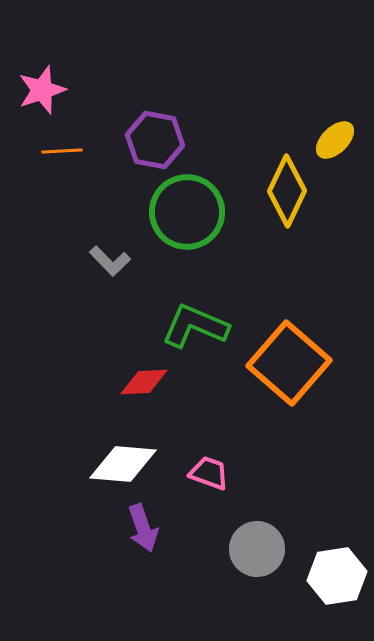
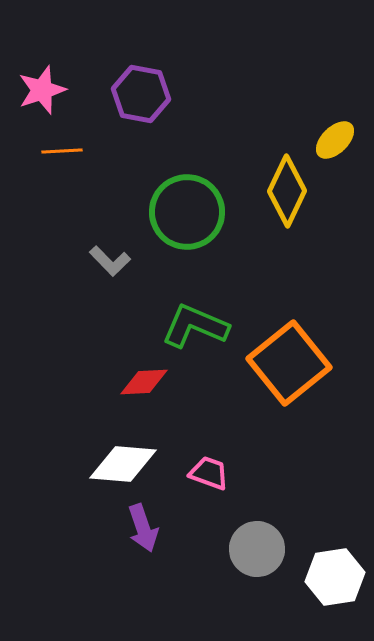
purple hexagon: moved 14 px left, 46 px up
orange square: rotated 10 degrees clockwise
white hexagon: moved 2 px left, 1 px down
